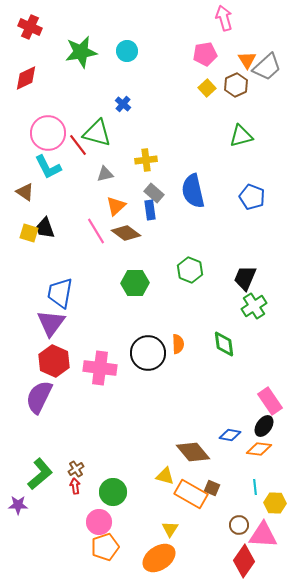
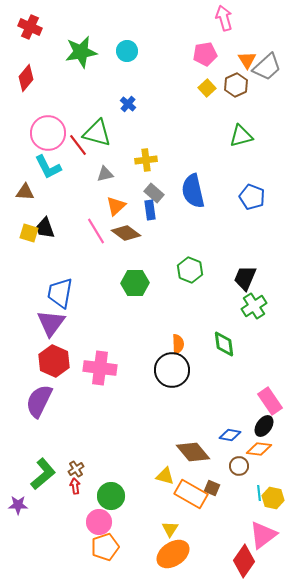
red diamond at (26, 78): rotated 24 degrees counterclockwise
blue cross at (123, 104): moved 5 px right
brown triangle at (25, 192): rotated 30 degrees counterclockwise
black circle at (148, 353): moved 24 px right, 17 px down
purple semicircle at (39, 397): moved 4 px down
green L-shape at (40, 474): moved 3 px right
cyan line at (255, 487): moved 4 px right, 6 px down
green circle at (113, 492): moved 2 px left, 4 px down
yellow hexagon at (275, 503): moved 2 px left, 5 px up; rotated 10 degrees clockwise
brown circle at (239, 525): moved 59 px up
pink triangle at (263, 535): rotated 40 degrees counterclockwise
orange ellipse at (159, 558): moved 14 px right, 4 px up
